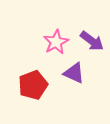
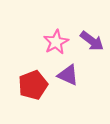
purple triangle: moved 6 px left, 2 px down
